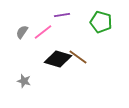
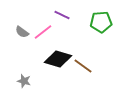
purple line: rotated 35 degrees clockwise
green pentagon: rotated 20 degrees counterclockwise
gray semicircle: rotated 88 degrees counterclockwise
brown line: moved 5 px right, 9 px down
